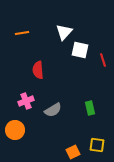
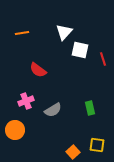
red line: moved 1 px up
red semicircle: rotated 48 degrees counterclockwise
orange square: rotated 16 degrees counterclockwise
